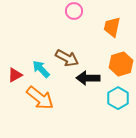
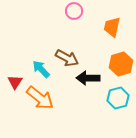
red triangle: moved 7 px down; rotated 28 degrees counterclockwise
cyan hexagon: rotated 15 degrees clockwise
